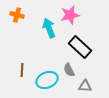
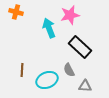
orange cross: moved 1 px left, 3 px up
